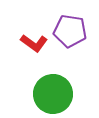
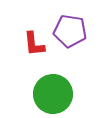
red L-shape: moved 1 px down; rotated 48 degrees clockwise
